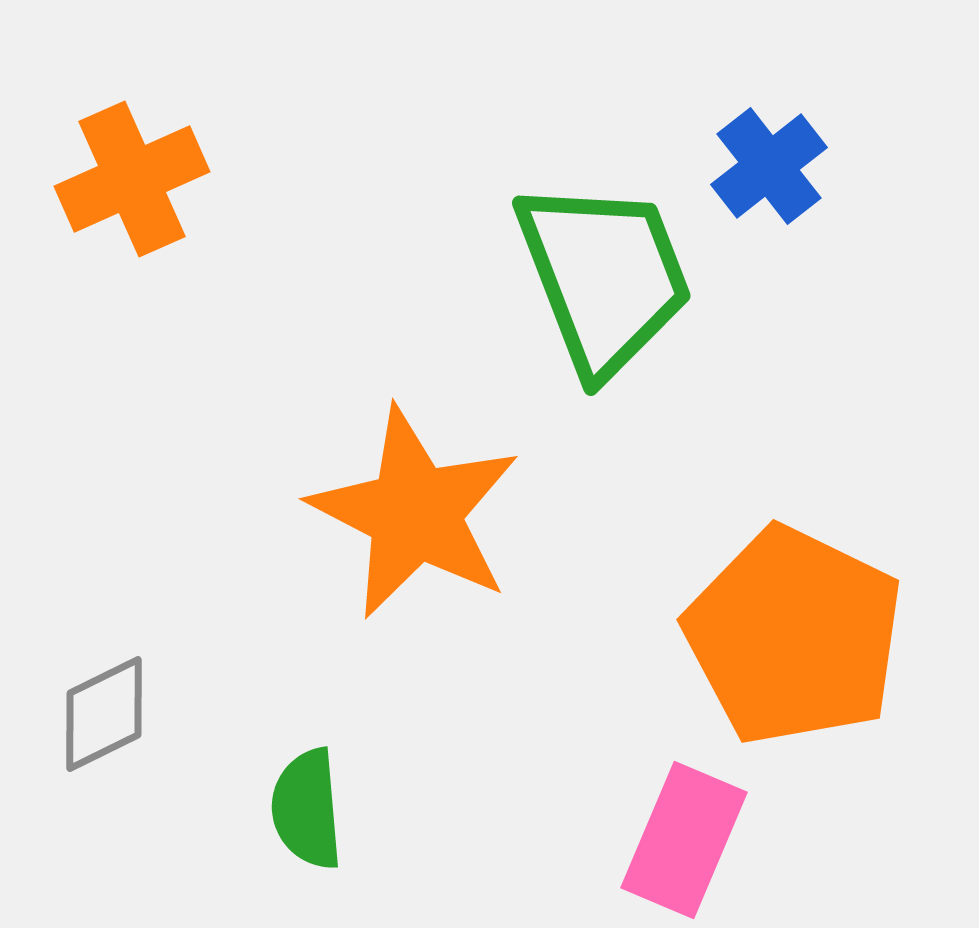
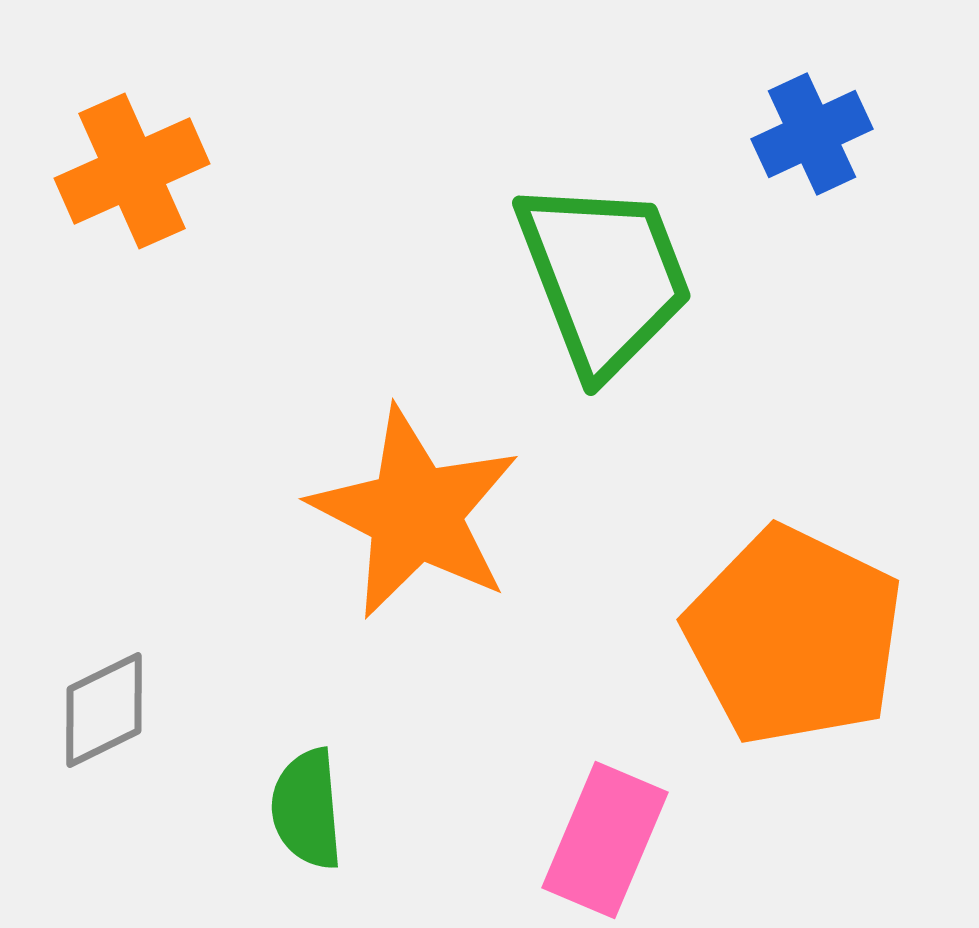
blue cross: moved 43 px right, 32 px up; rotated 13 degrees clockwise
orange cross: moved 8 px up
gray diamond: moved 4 px up
pink rectangle: moved 79 px left
